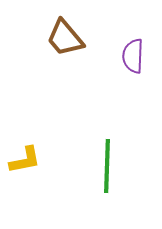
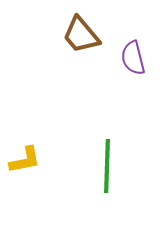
brown trapezoid: moved 16 px right, 3 px up
purple semicircle: moved 2 px down; rotated 16 degrees counterclockwise
